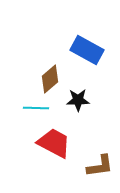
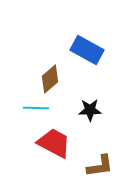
black star: moved 12 px right, 10 px down
